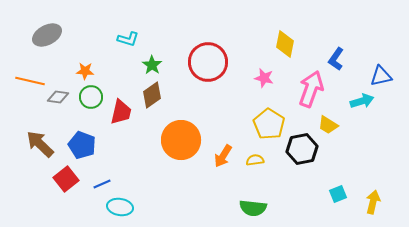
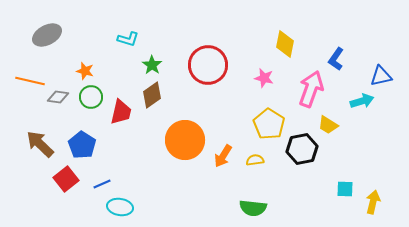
red circle: moved 3 px down
orange star: rotated 12 degrees clockwise
orange circle: moved 4 px right
blue pentagon: rotated 12 degrees clockwise
cyan square: moved 7 px right, 5 px up; rotated 24 degrees clockwise
